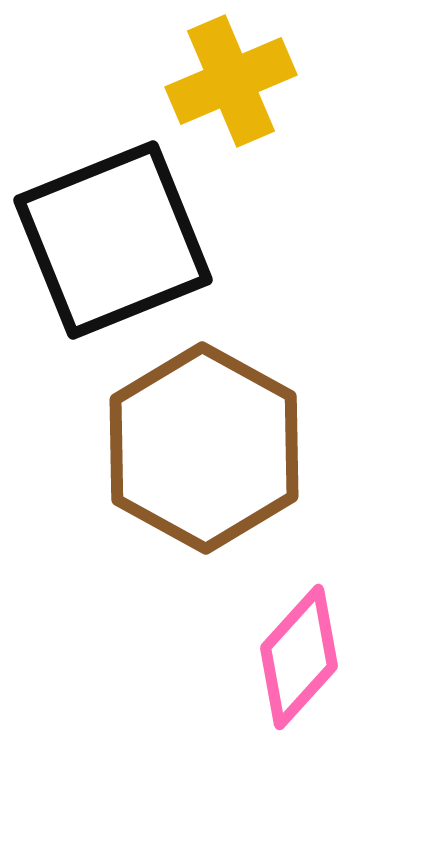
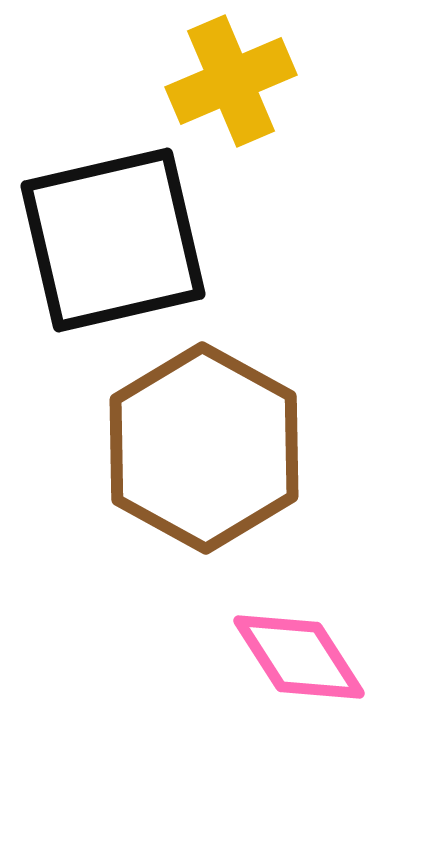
black square: rotated 9 degrees clockwise
pink diamond: rotated 75 degrees counterclockwise
